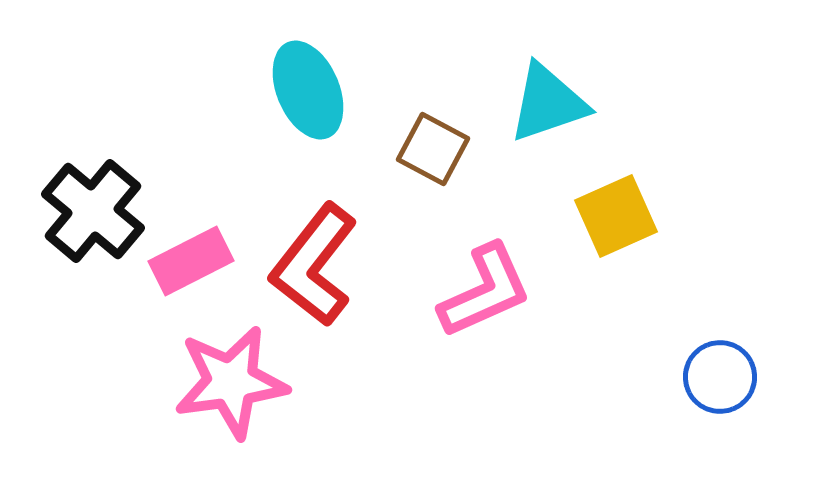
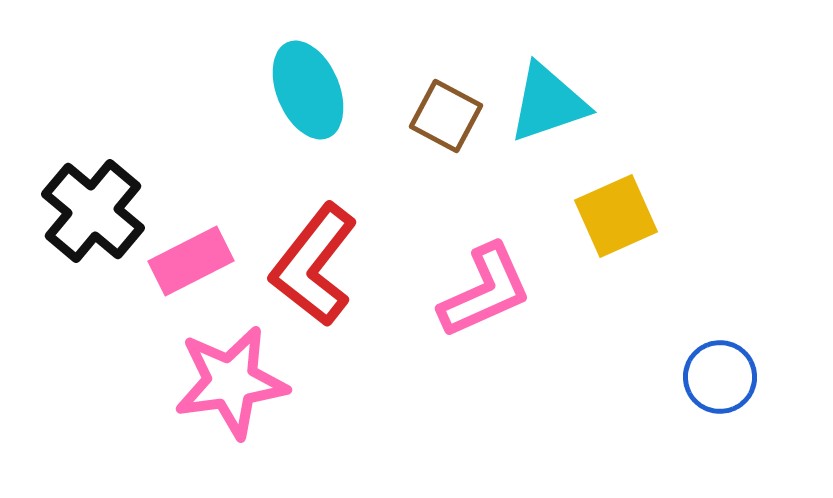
brown square: moved 13 px right, 33 px up
